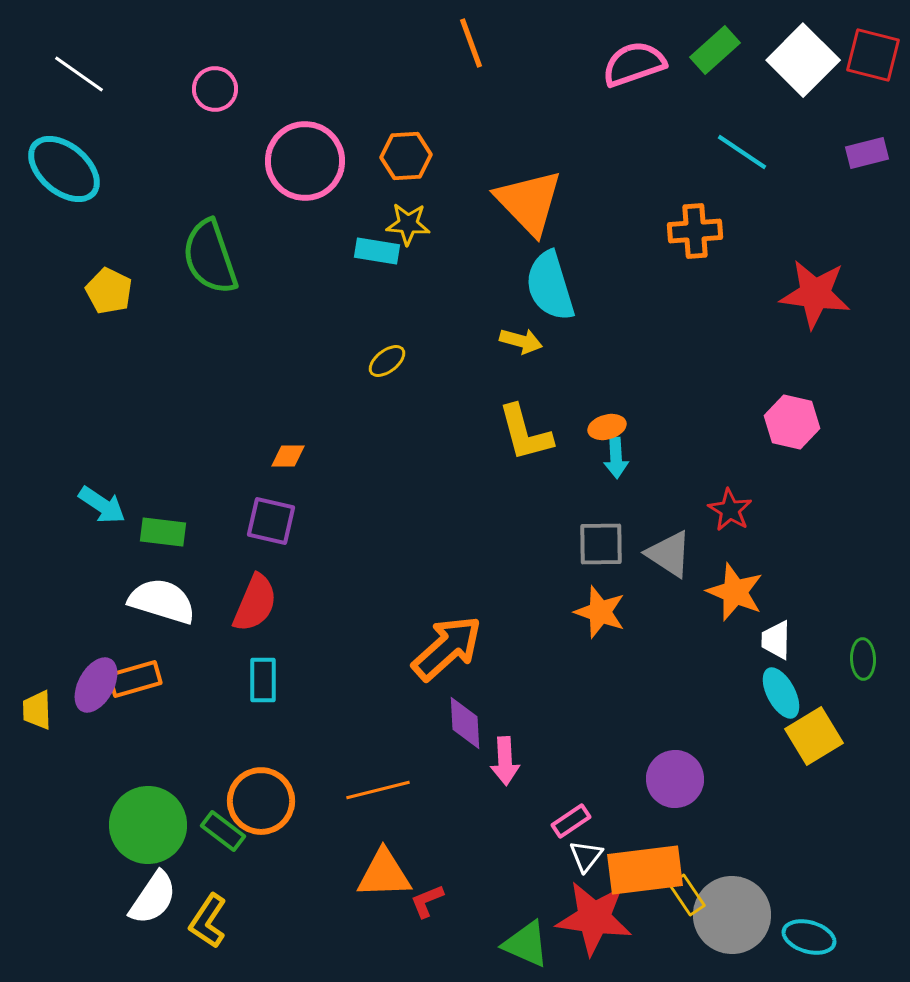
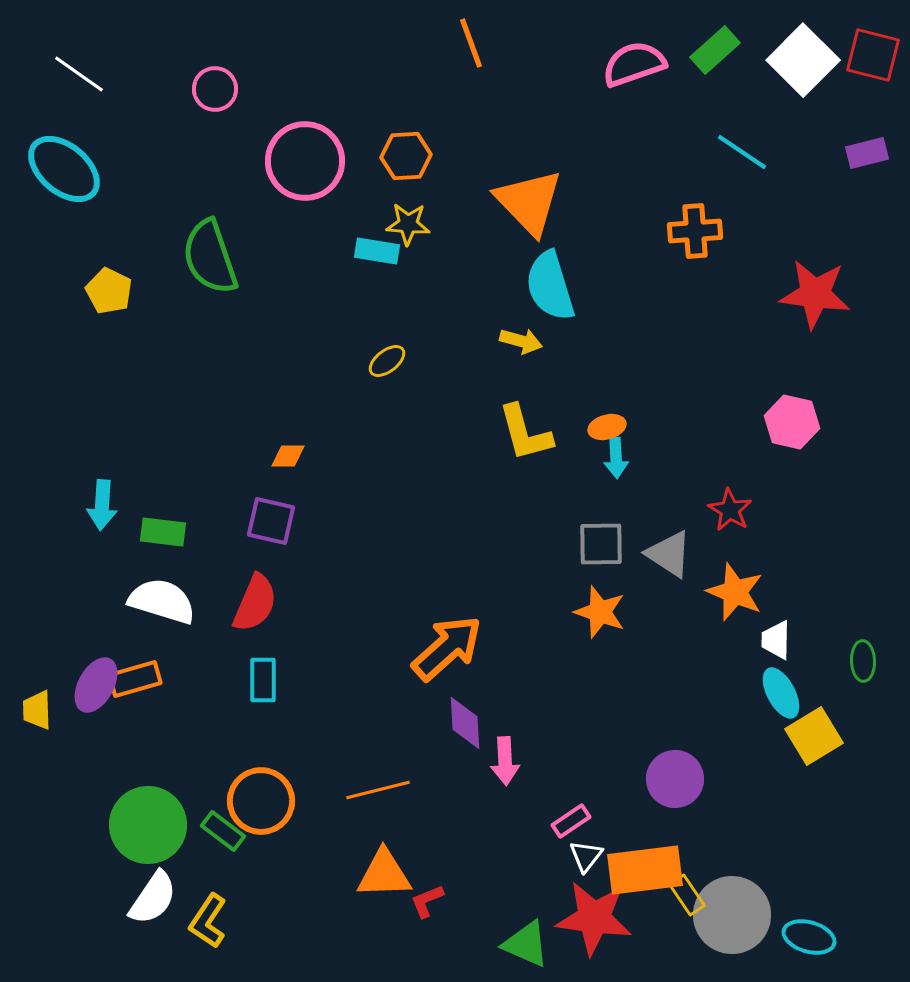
cyan arrow at (102, 505): rotated 60 degrees clockwise
green ellipse at (863, 659): moved 2 px down
